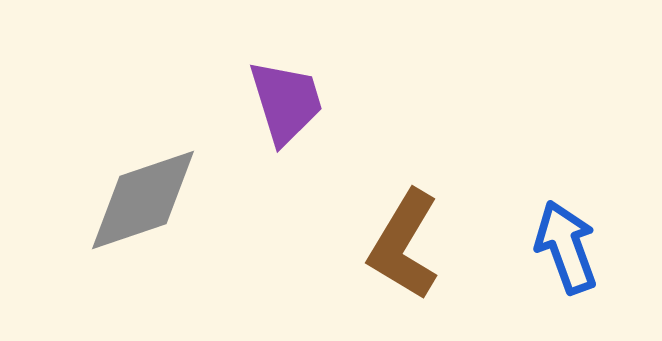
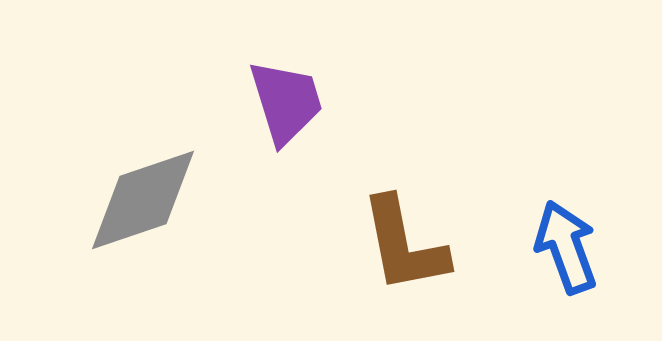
brown L-shape: rotated 42 degrees counterclockwise
